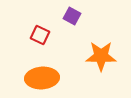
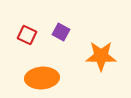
purple square: moved 11 px left, 16 px down
red square: moved 13 px left
